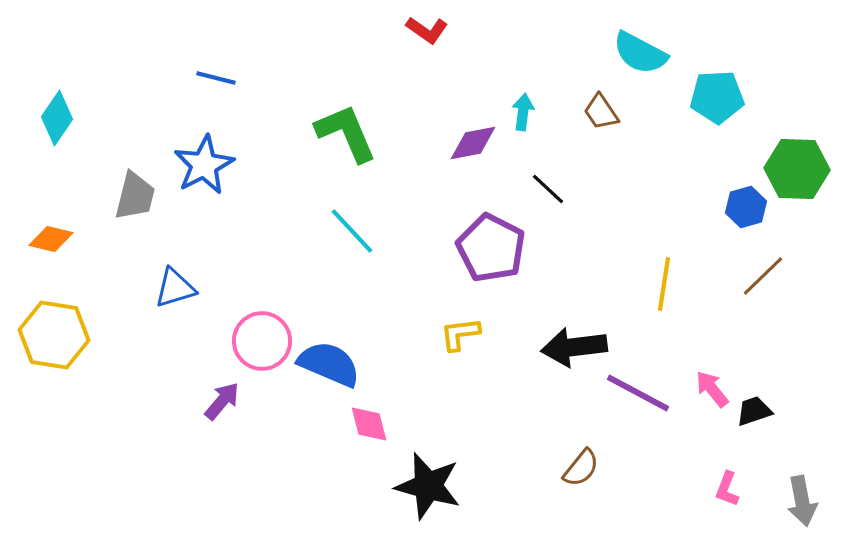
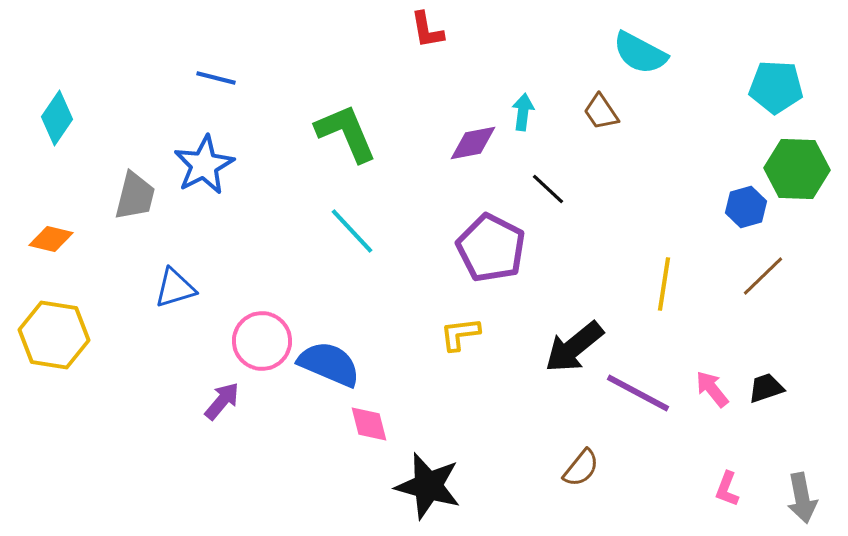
red L-shape: rotated 45 degrees clockwise
cyan pentagon: moved 59 px right, 10 px up; rotated 6 degrees clockwise
black arrow: rotated 32 degrees counterclockwise
black trapezoid: moved 12 px right, 23 px up
gray arrow: moved 3 px up
